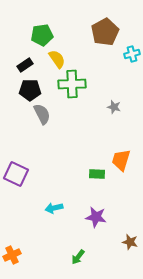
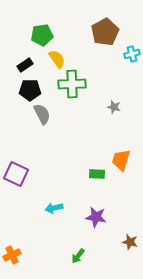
green arrow: moved 1 px up
